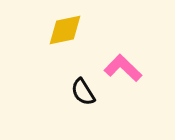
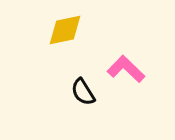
pink L-shape: moved 3 px right, 1 px down
